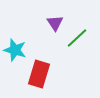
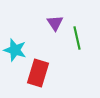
green line: rotated 60 degrees counterclockwise
red rectangle: moved 1 px left, 1 px up
